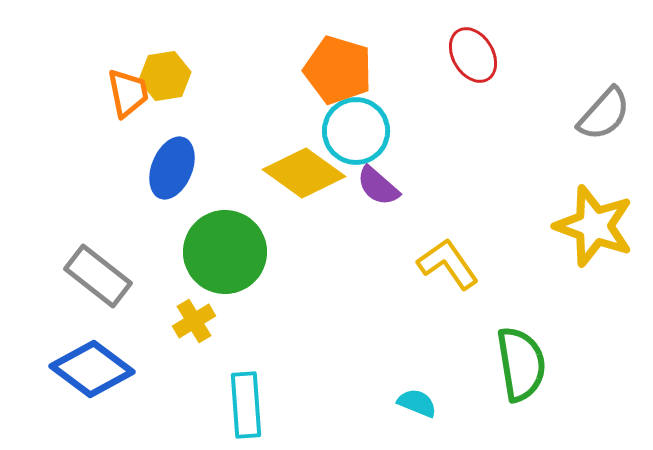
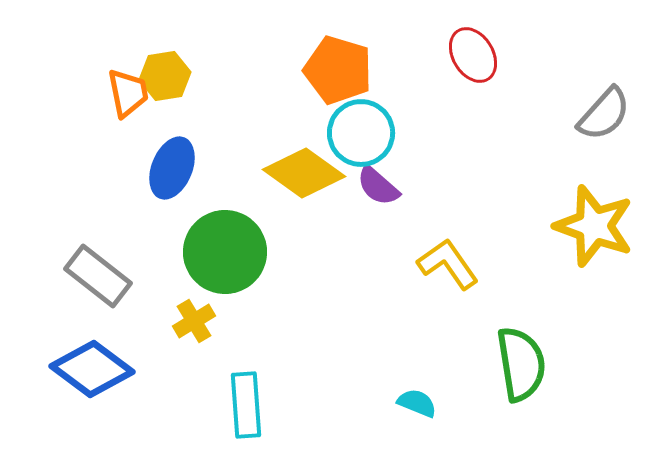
cyan circle: moved 5 px right, 2 px down
